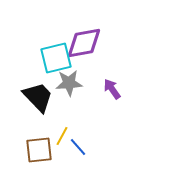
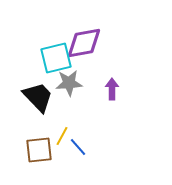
purple arrow: rotated 35 degrees clockwise
